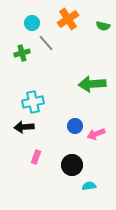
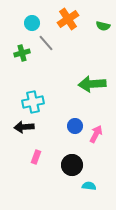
pink arrow: rotated 138 degrees clockwise
cyan semicircle: rotated 16 degrees clockwise
